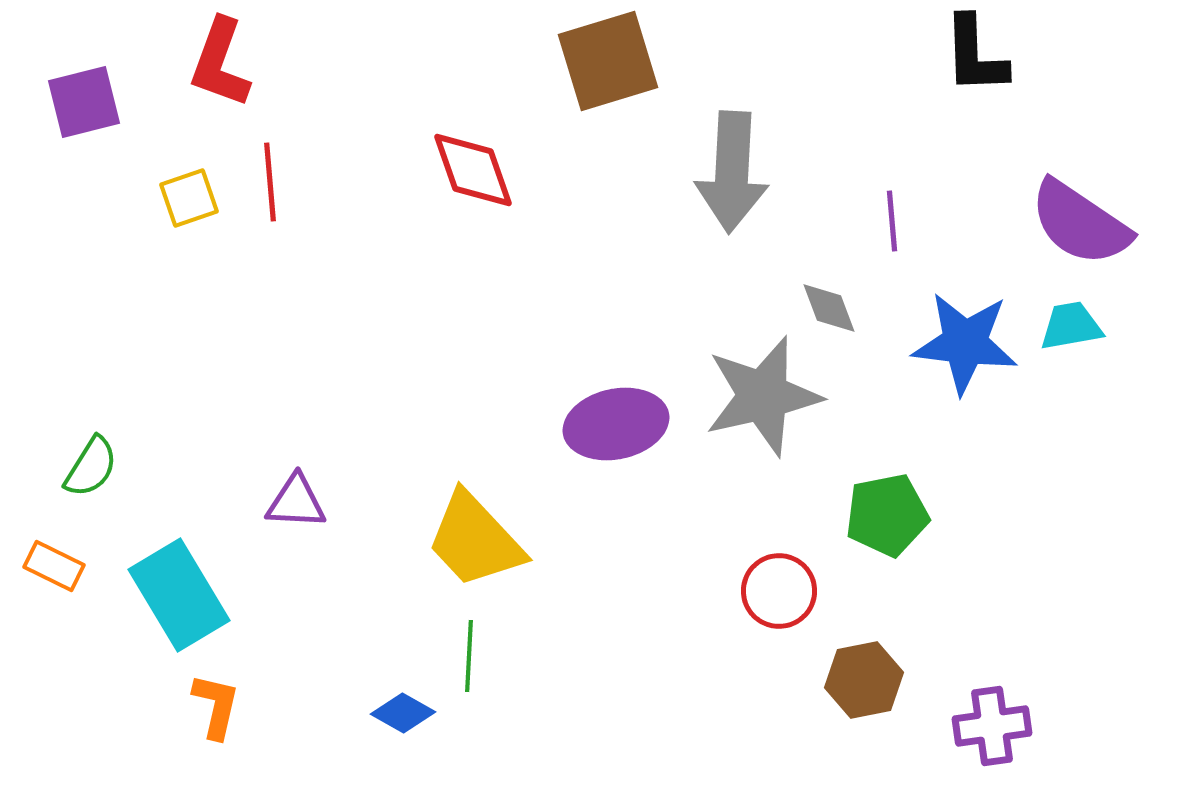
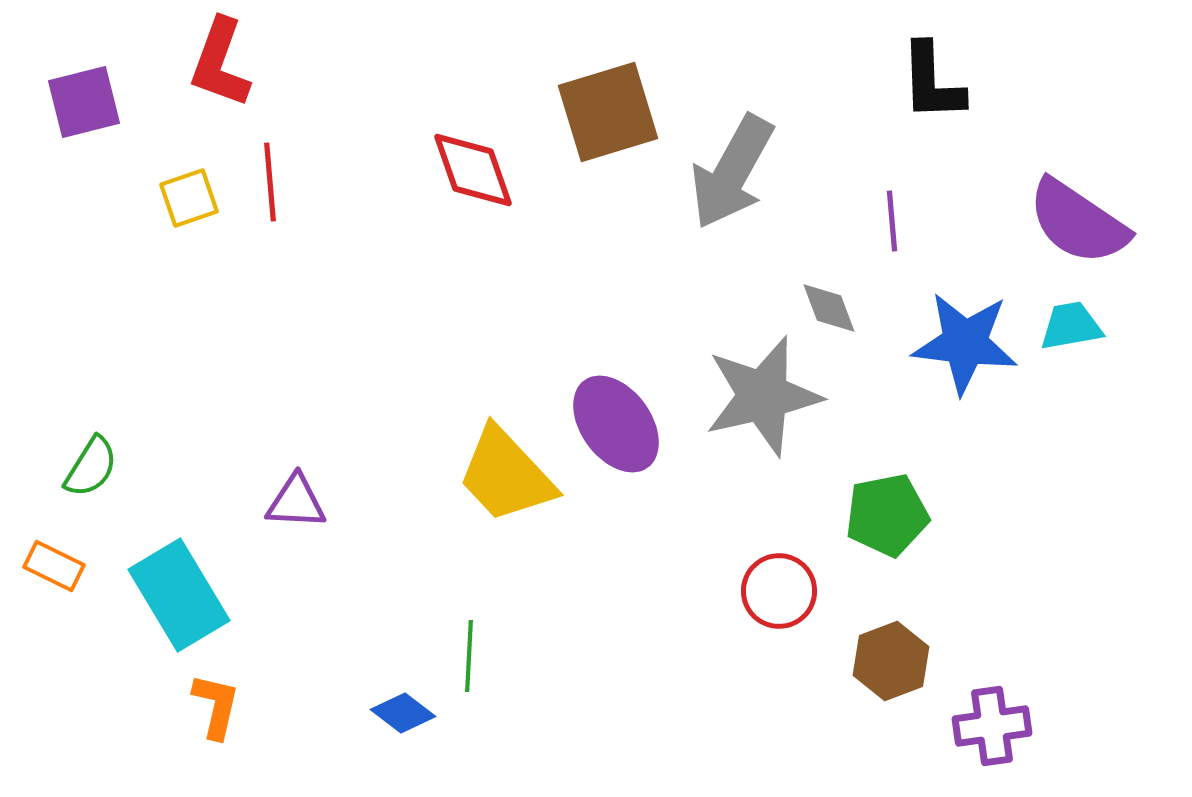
black L-shape: moved 43 px left, 27 px down
brown square: moved 51 px down
gray arrow: rotated 26 degrees clockwise
purple semicircle: moved 2 px left, 1 px up
purple ellipse: rotated 66 degrees clockwise
yellow trapezoid: moved 31 px right, 65 px up
brown hexagon: moved 27 px right, 19 px up; rotated 10 degrees counterclockwise
blue diamond: rotated 8 degrees clockwise
